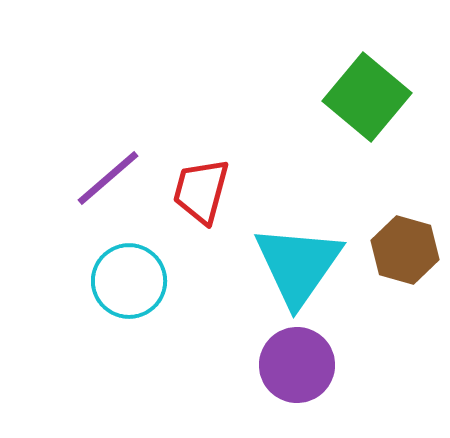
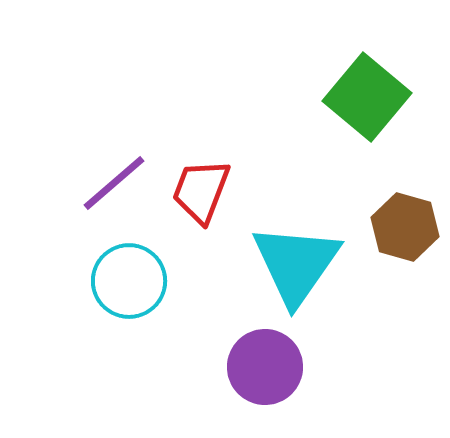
purple line: moved 6 px right, 5 px down
red trapezoid: rotated 6 degrees clockwise
brown hexagon: moved 23 px up
cyan triangle: moved 2 px left, 1 px up
purple circle: moved 32 px left, 2 px down
